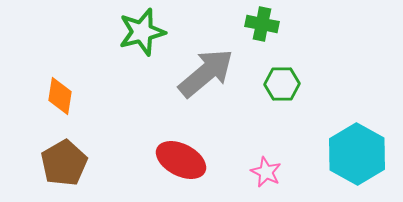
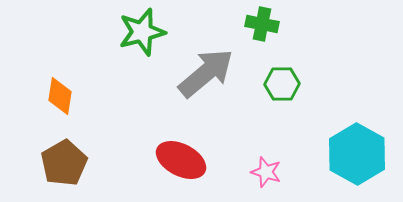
pink star: rotated 8 degrees counterclockwise
